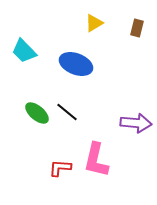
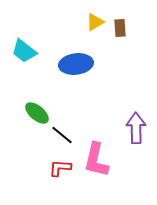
yellow triangle: moved 1 px right, 1 px up
brown rectangle: moved 17 px left; rotated 18 degrees counterclockwise
cyan trapezoid: rotated 8 degrees counterclockwise
blue ellipse: rotated 28 degrees counterclockwise
black line: moved 5 px left, 23 px down
purple arrow: moved 5 px down; rotated 96 degrees counterclockwise
